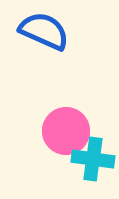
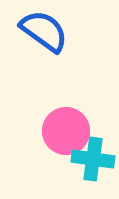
blue semicircle: rotated 12 degrees clockwise
